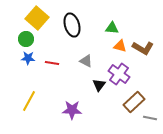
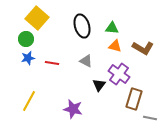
black ellipse: moved 10 px right, 1 px down
orange triangle: moved 5 px left
blue star: rotated 16 degrees counterclockwise
brown rectangle: moved 3 px up; rotated 30 degrees counterclockwise
purple star: moved 1 px right, 1 px up; rotated 12 degrees clockwise
